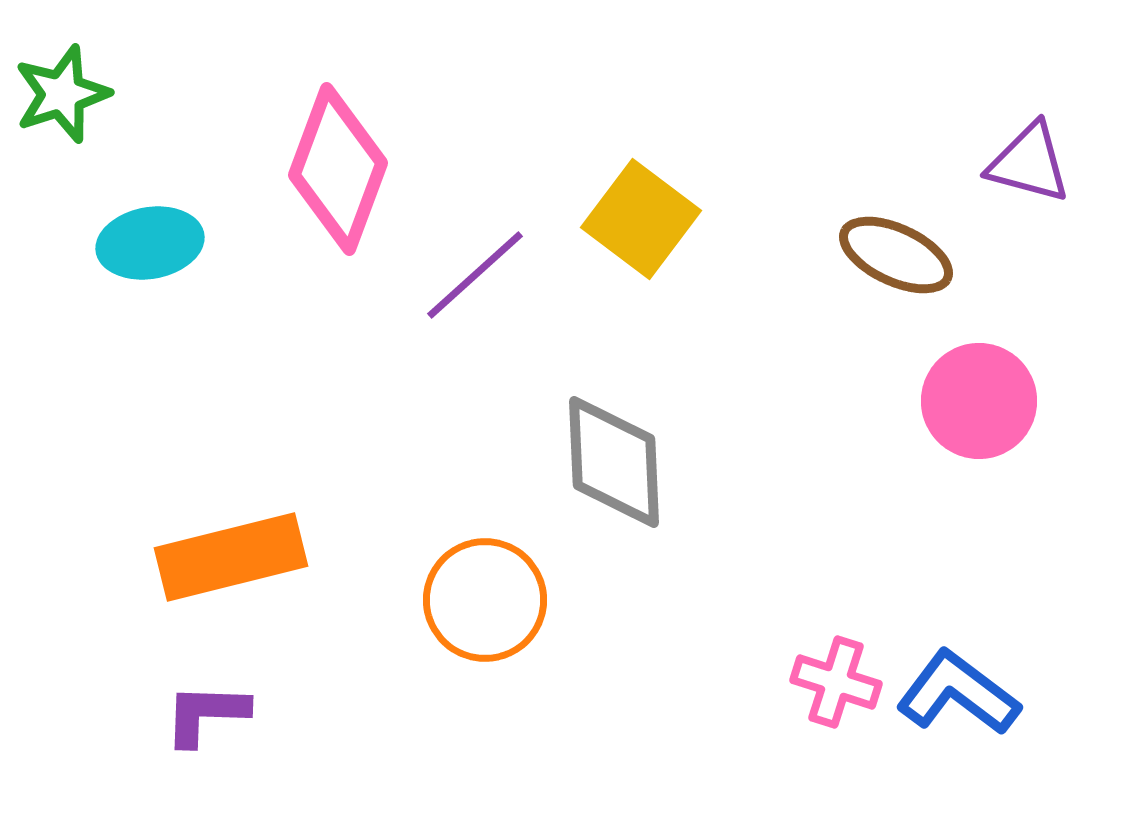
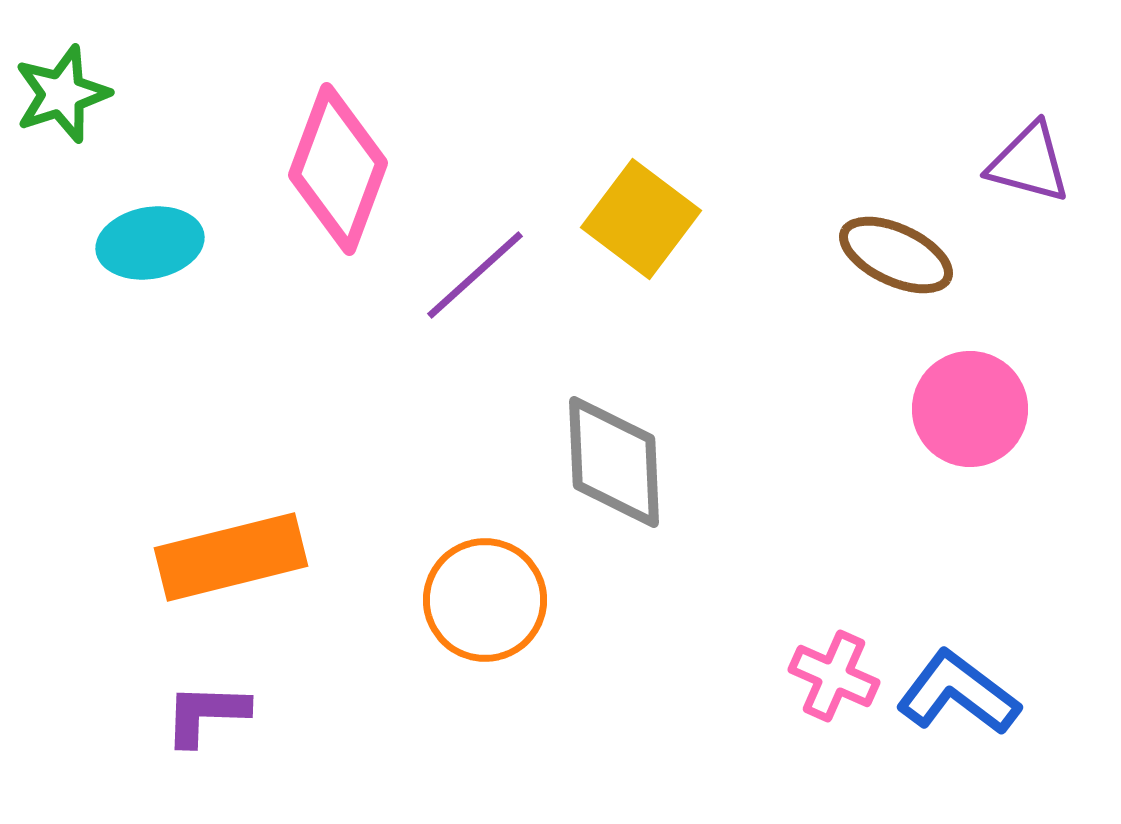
pink circle: moved 9 px left, 8 px down
pink cross: moved 2 px left, 6 px up; rotated 6 degrees clockwise
